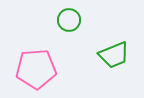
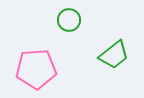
green trapezoid: rotated 16 degrees counterclockwise
